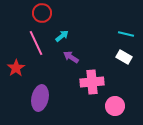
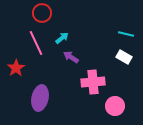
cyan arrow: moved 2 px down
pink cross: moved 1 px right
